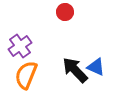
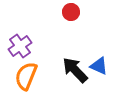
red circle: moved 6 px right
blue triangle: moved 3 px right, 1 px up
orange semicircle: moved 1 px down
